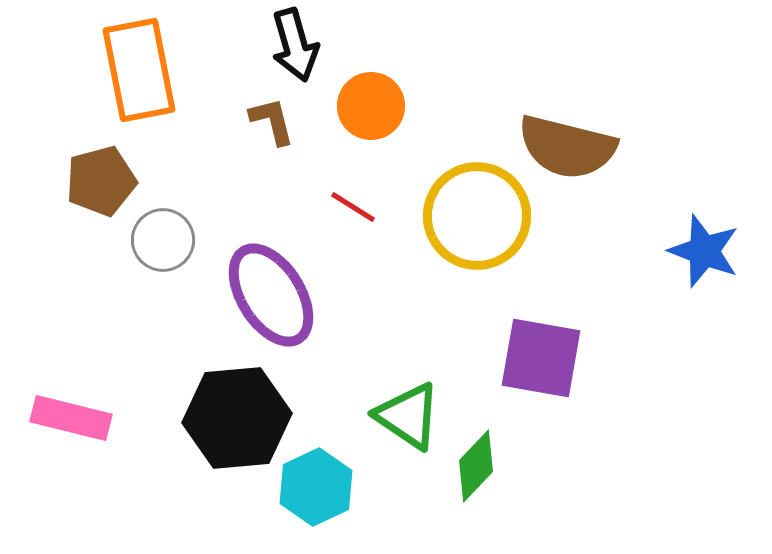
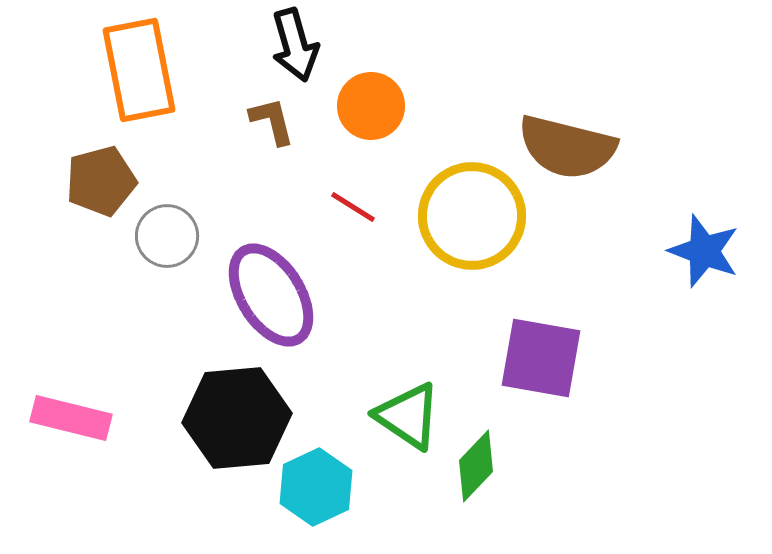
yellow circle: moved 5 px left
gray circle: moved 4 px right, 4 px up
